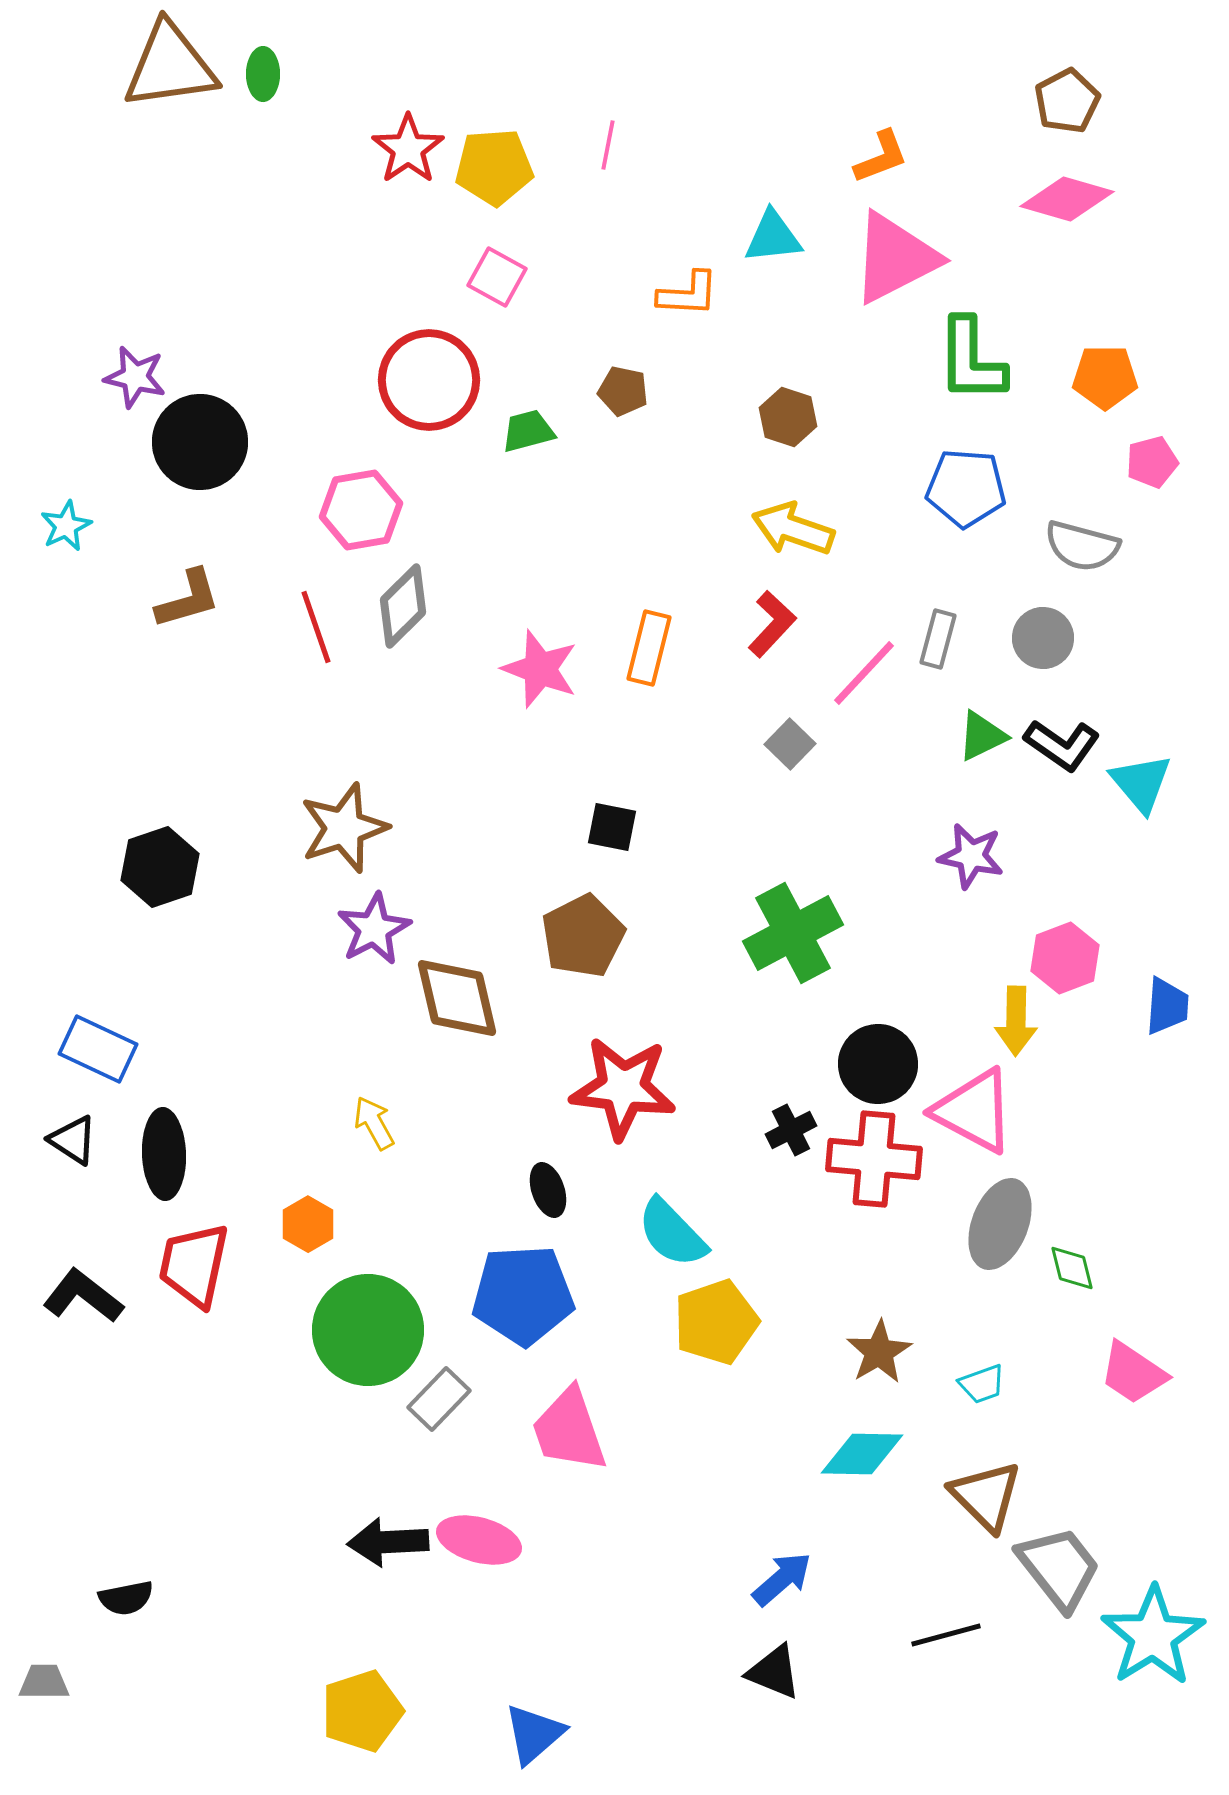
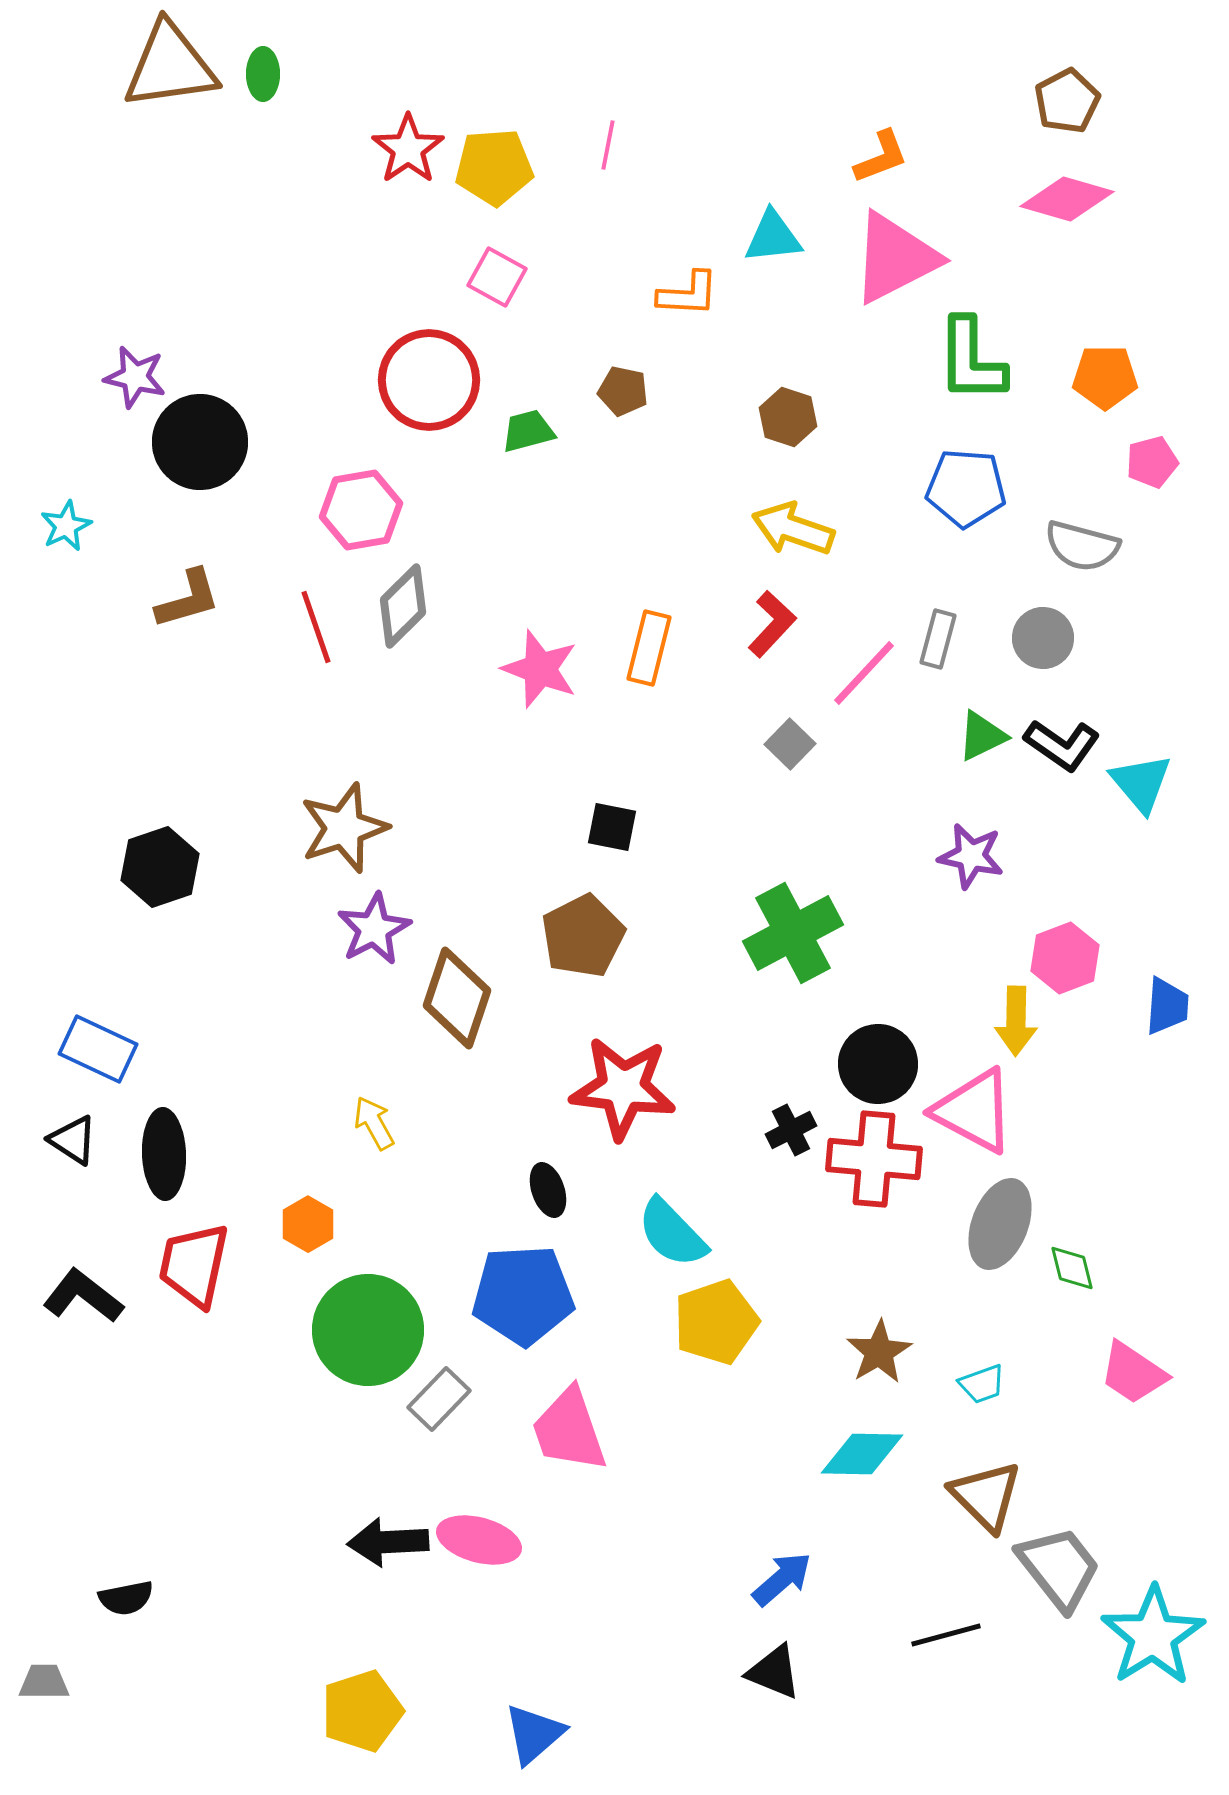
brown diamond at (457, 998): rotated 32 degrees clockwise
